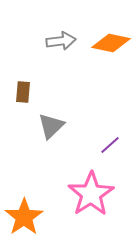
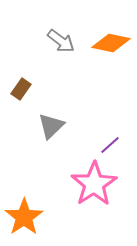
gray arrow: rotated 44 degrees clockwise
brown rectangle: moved 2 px left, 3 px up; rotated 30 degrees clockwise
pink star: moved 3 px right, 10 px up
